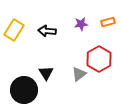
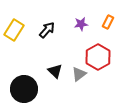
orange rectangle: rotated 48 degrees counterclockwise
black arrow: moved 1 px up; rotated 126 degrees clockwise
red hexagon: moved 1 px left, 2 px up
black triangle: moved 9 px right, 2 px up; rotated 14 degrees counterclockwise
black circle: moved 1 px up
